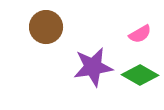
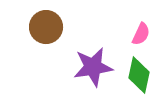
pink semicircle: moved 1 px right; rotated 35 degrees counterclockwise
green diamond: moved 1 px left; rotated 72 degrees clockwise
